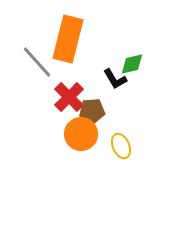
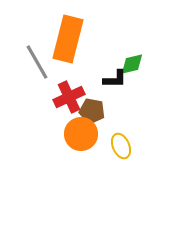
gray line: rotated 12 degrees clockwise
black L-shape: rotated 60 degrees counterclockwise
red cross: rotated 20 degrees clockwise
brown pentagon: rotated 15 degrees clockwise
